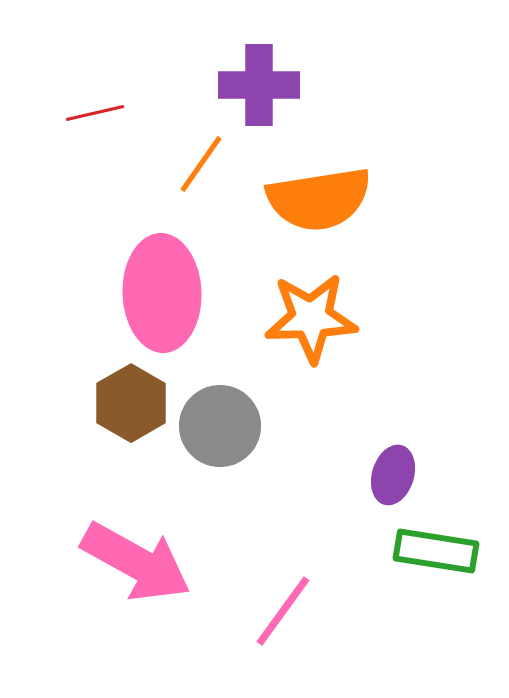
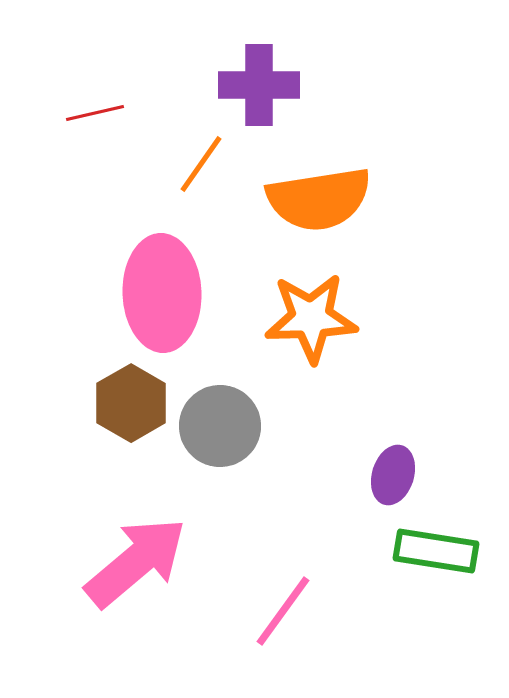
pink arrow: rotated 69 degrees counterclockwise
